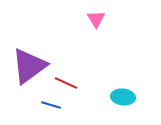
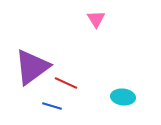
purple triangle: moved 3 px right, 1 px down
blue line: moved 1 px right, 1 px down
